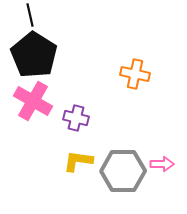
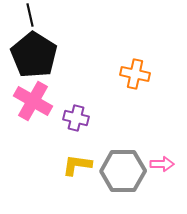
yellow L-shape: moved 1 px left, 4 px down
